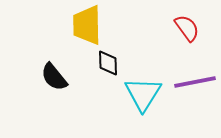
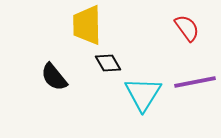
black diamond: rotated 28 degrees counterclockwise
